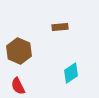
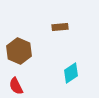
red semicircle: moved 2 px left
